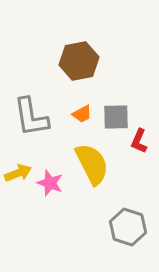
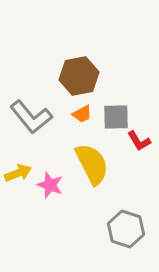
brown hexagon: moved 15 px down
gray L-shape: rotated 30 degrees counterclockwise
red L-shape: rotated 55 degrees counterclockwise
pink star: moved 2 px down
gray hexagon: moved 2 px left, 2 px down
